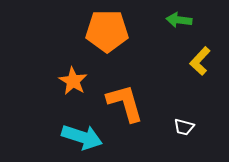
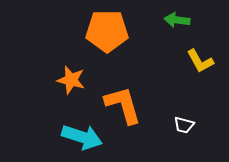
green arrow: moved 2 px left
yellow L-shape: rotated 72 degrees counterclockwise
orange star: moved 2 px left, 1 px up; rotated 16 degrees counterclockwise
orange L-shape: moved 2 px left, 2 px down
white trapezoid: moved 2 px up
